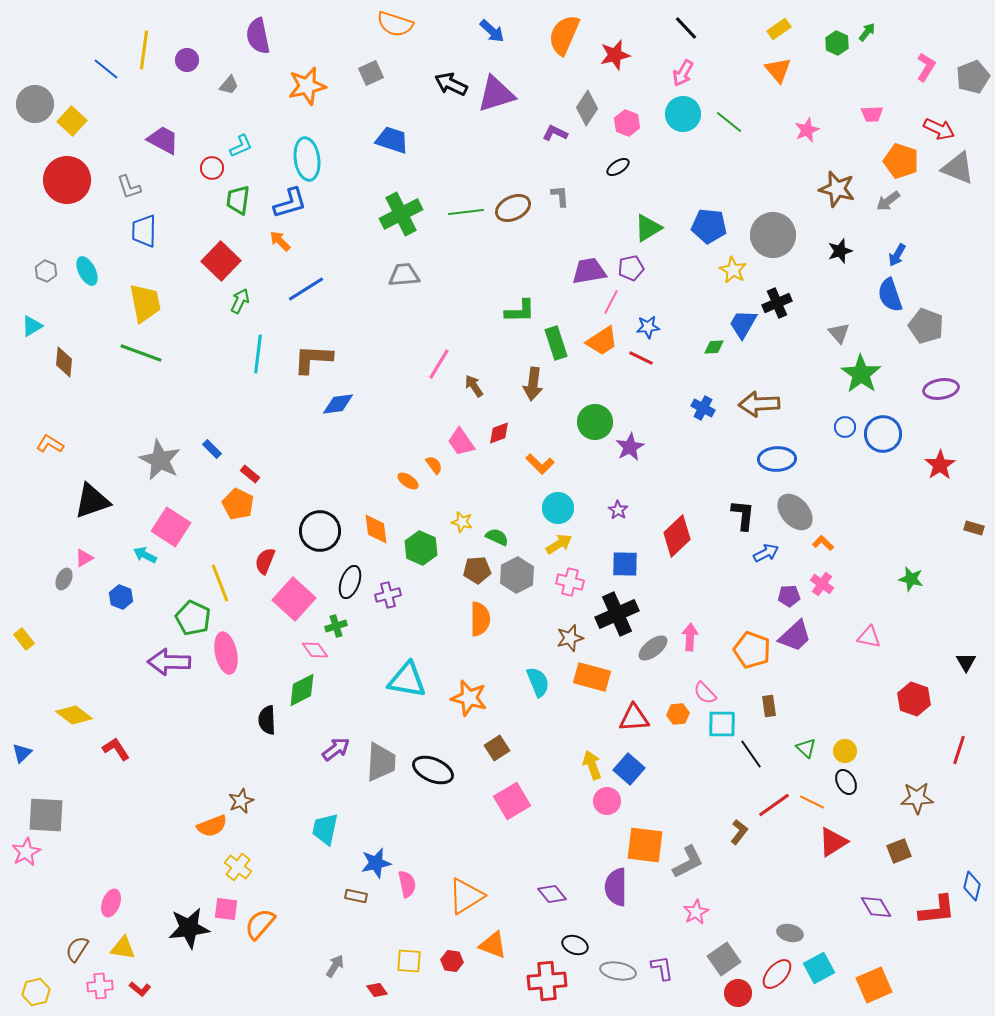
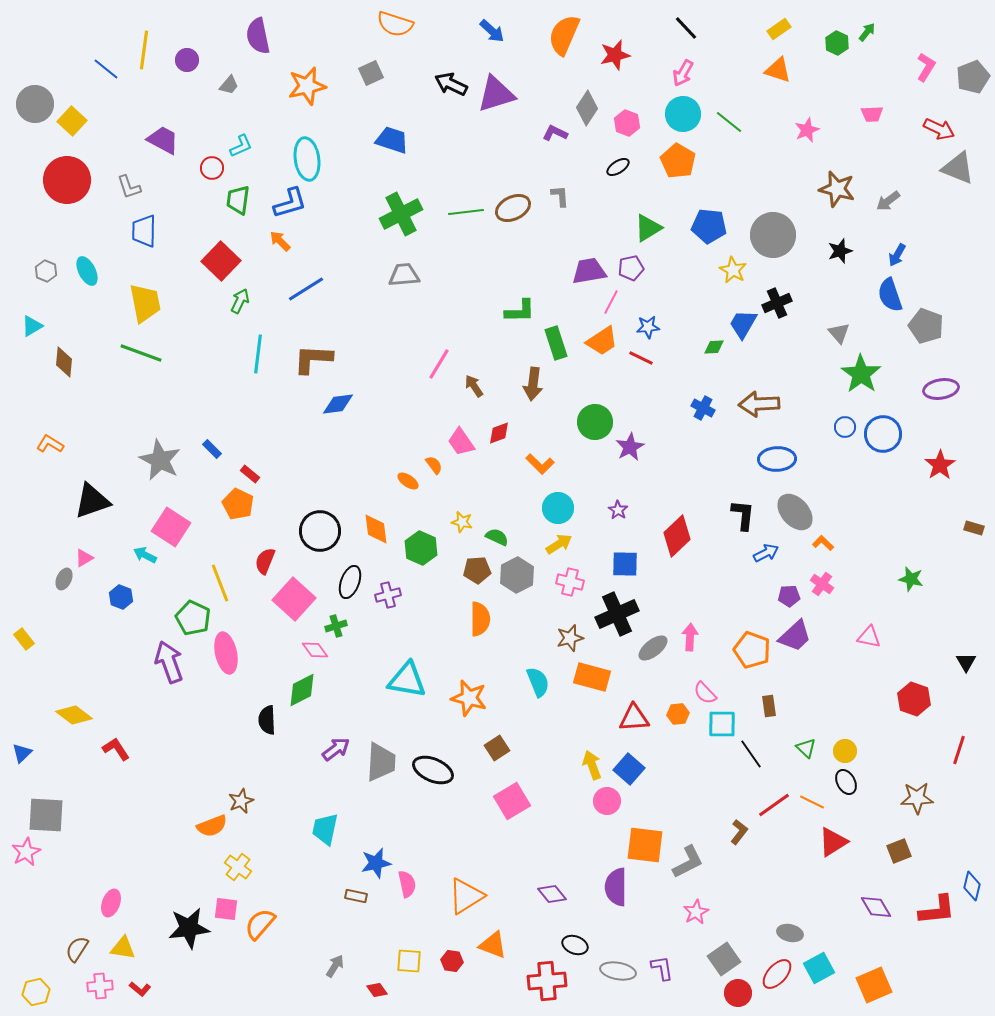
orange triangle at (778, 70): rotated 32 degrees counterclockwise
orange pentagon at (901, 161): moved 223 px left; rotated 12 degrees clockwise
purple arrow at (169, 662): rotated 69 degrees clockwise
